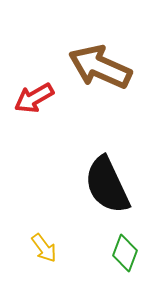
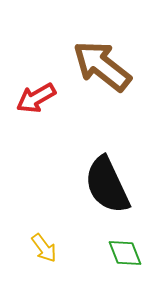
brown arrow: moved 2 px right, 1 px up; rotated 14 degrees clockwise
red arrow: moved 2 px right
green diamond: rotated 42 degrees counterclockwise
